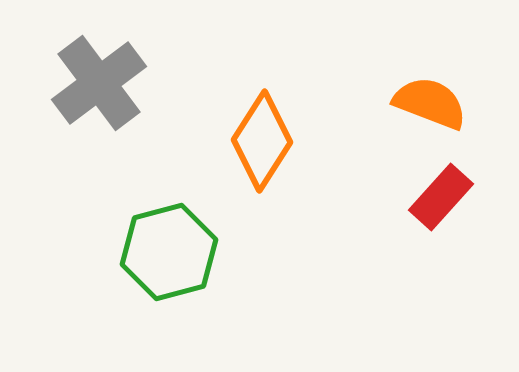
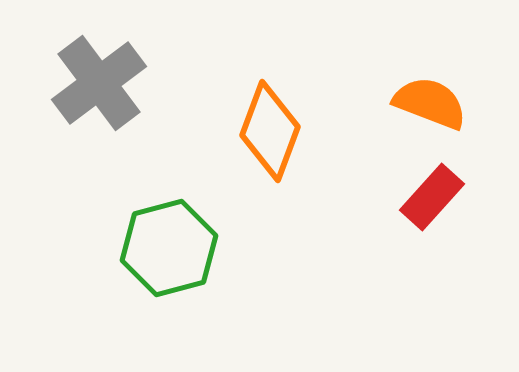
orange diamond: moved 8 px right, 10 px up; rotated 12 degrees counterclockwise
red rectangle: moved 9 px left
green hexagon: moved 4 px up
